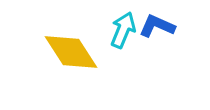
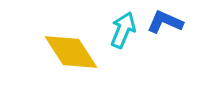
blue L-shape: moved 8 px right, 4 px up
